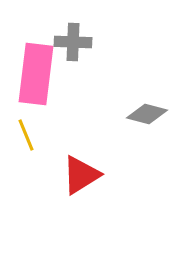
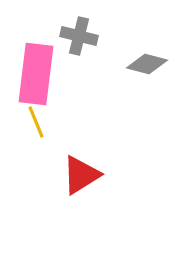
gray cross: moved 6 px right, 6 px up; rotated 12 degrees clockwise
gray diamond: moved 50 px up
yellow line: moved 10 px right, 13 px up
